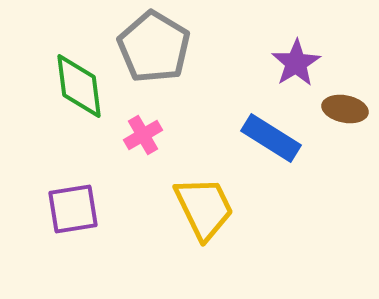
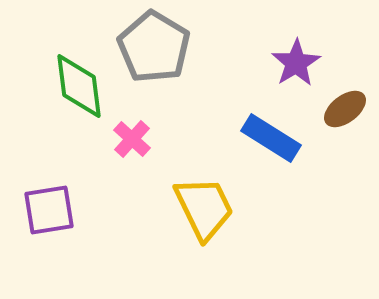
brown ellipse: rotated 48 degrees counterclockwise
pink cross: moved 11 px left, 4 px down; rotated 18 degrees counterclockwise
purple square: moved 24 px left, 1 px down
